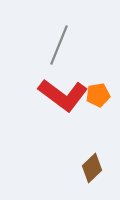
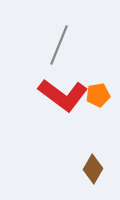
brown diamond: moved 1 px right, 1 px down; rotated 16 degrees counterclockwise
